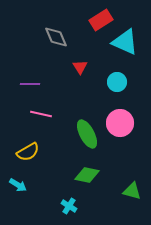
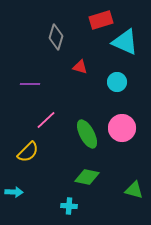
red rectangle: rotated 15 degrees clockwise
gray diamond: rotated 40 degrees clockwise
red triangle: rotated 42 degrees counterclockwise
pink line: moved 5 px right, 6 px down; rotated 55 degrees counterclockwise
pink circle: moved 2 px right, 5 px down
yellow semicircle: rotated 15 degrees counterclockwise
green diamond: moved 2 px down
cyan arrow: moved 4 px left, 7 px down; rotated 30 degrees counterclockwise
green triangle: moved 2 px right, 1 px up
cyan cross: rotated 28 degrees counterclockwise
